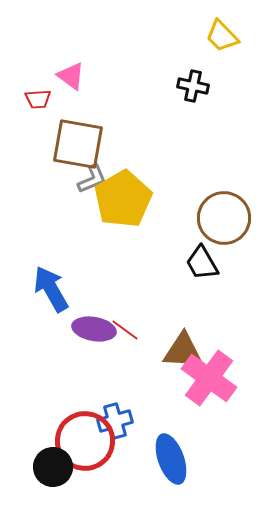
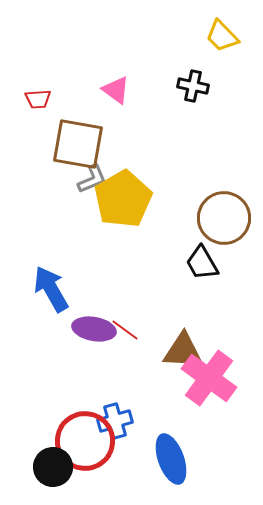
pink triangle: moved 45 px right, 14 px down
